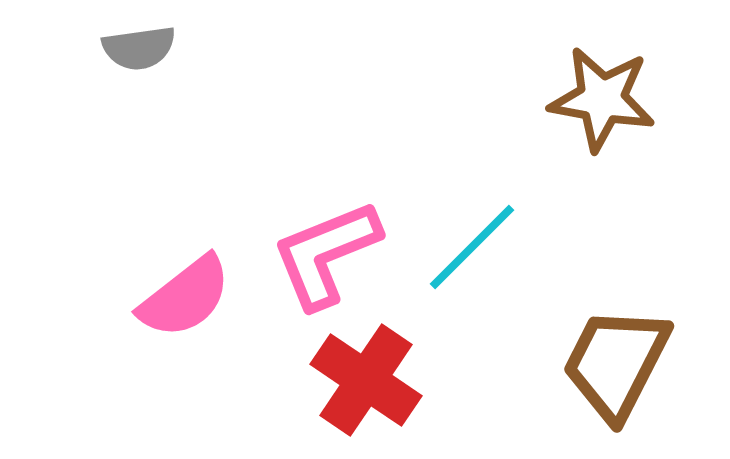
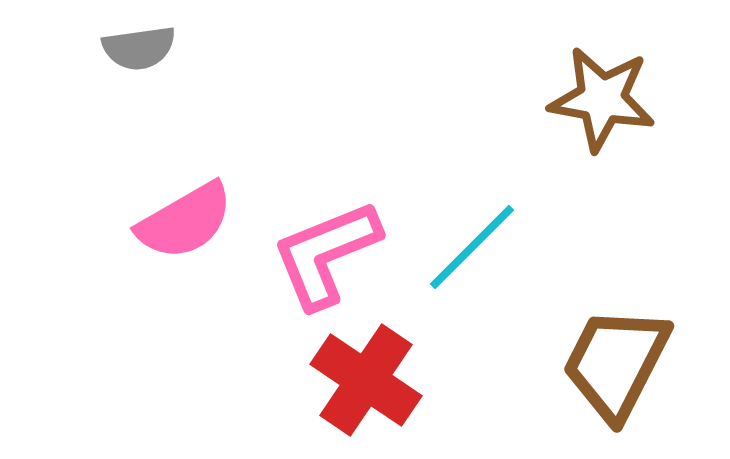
pink semicircle: moved 76 px up; rotated 8 degrees clockwise
